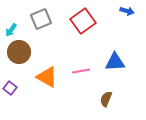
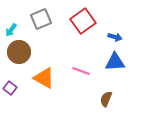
blue arrow: moved 12 px left, 26 px down
pink line: rotated 30 degrees clockwise
orange triangle: moved 3 px left, 1 px down
